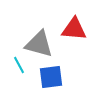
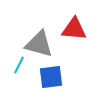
cyan line: rotated 54 degrees clockwise
